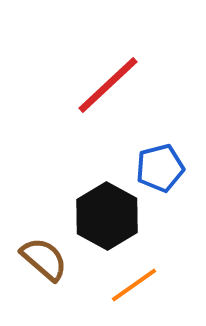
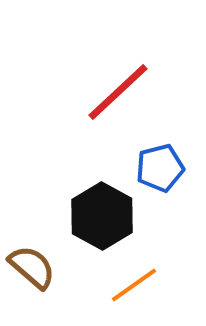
red line: moved 10 px right, 7 px down
black hexagon: moved 5 px left
brown semicircle: moved 12 px left, 8 px down
